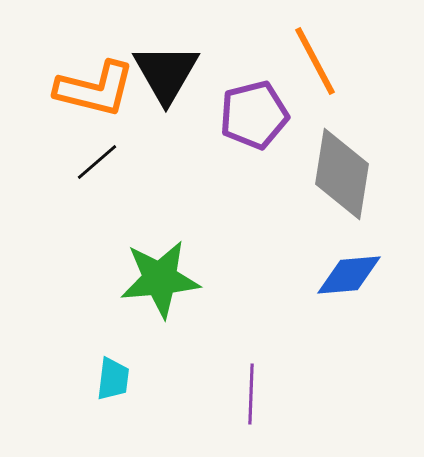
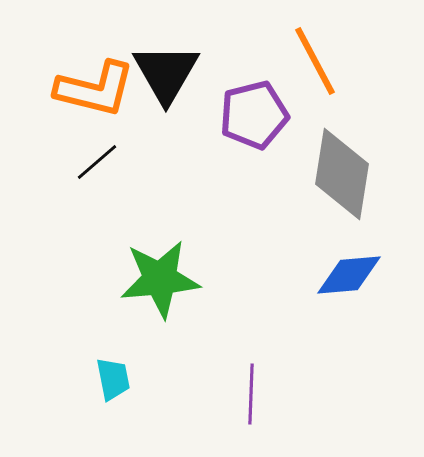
cyan trapezoid: rotated 18 degrees counterclockwise
